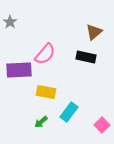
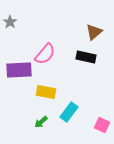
pink square: rotated 21 degrees counterclockwise
